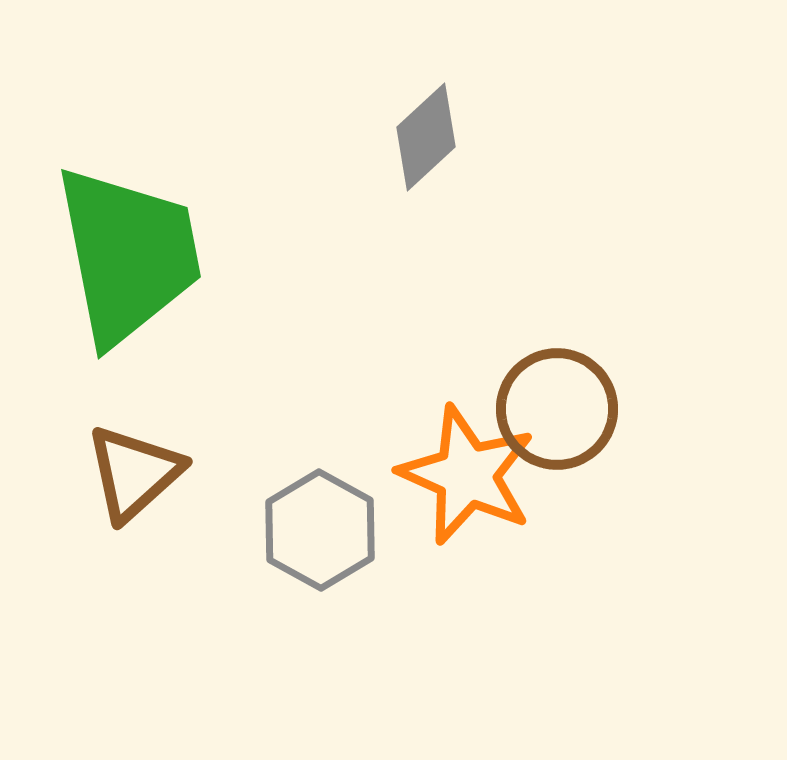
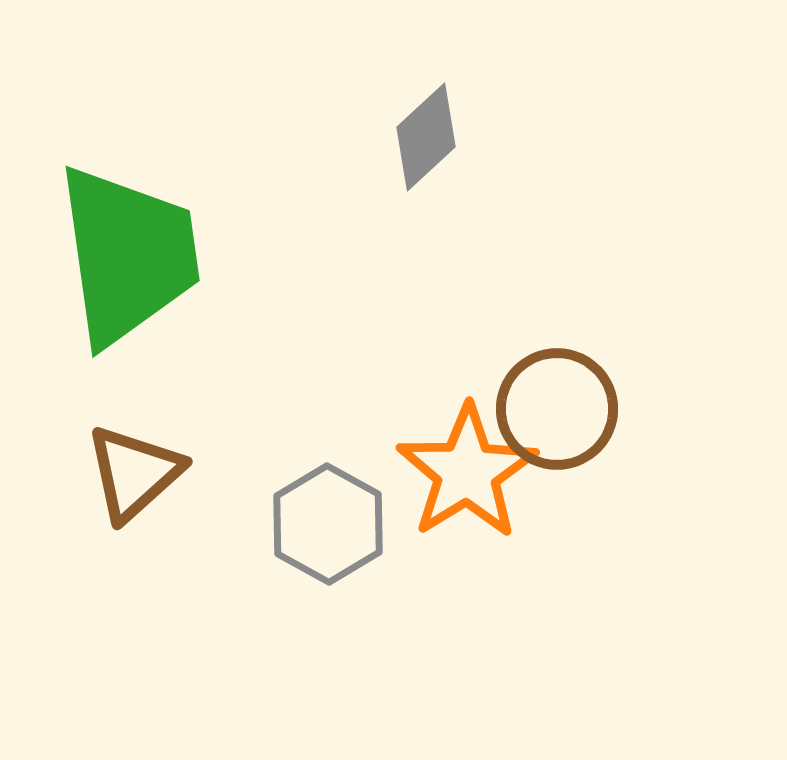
green trapezoid: rotated 3 degrees clockwise
orange star: moved 3 px up; rotated 16 degrees clockwise
gray hexagon: moved 8 px right, 6 px up
